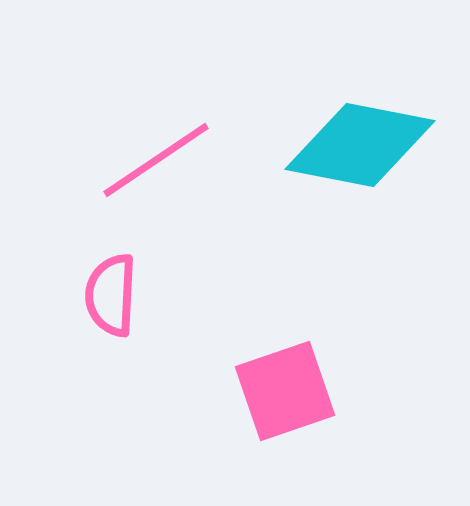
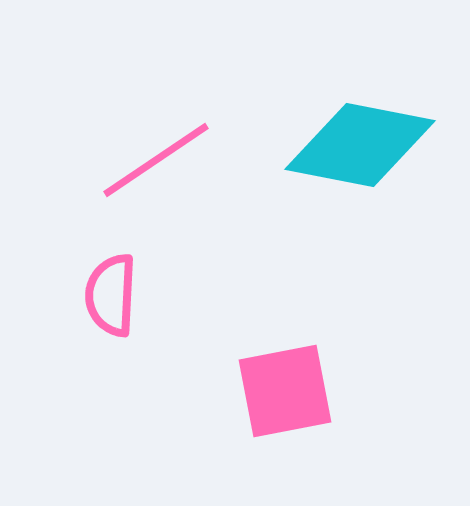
pink square: rotated 8 degrees clockwise
